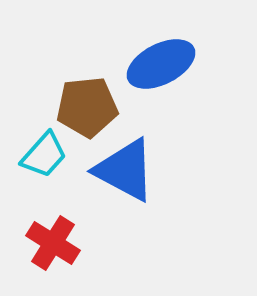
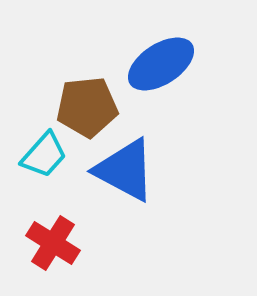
blue ellipse: rotated 6 degrees counterclockwise
